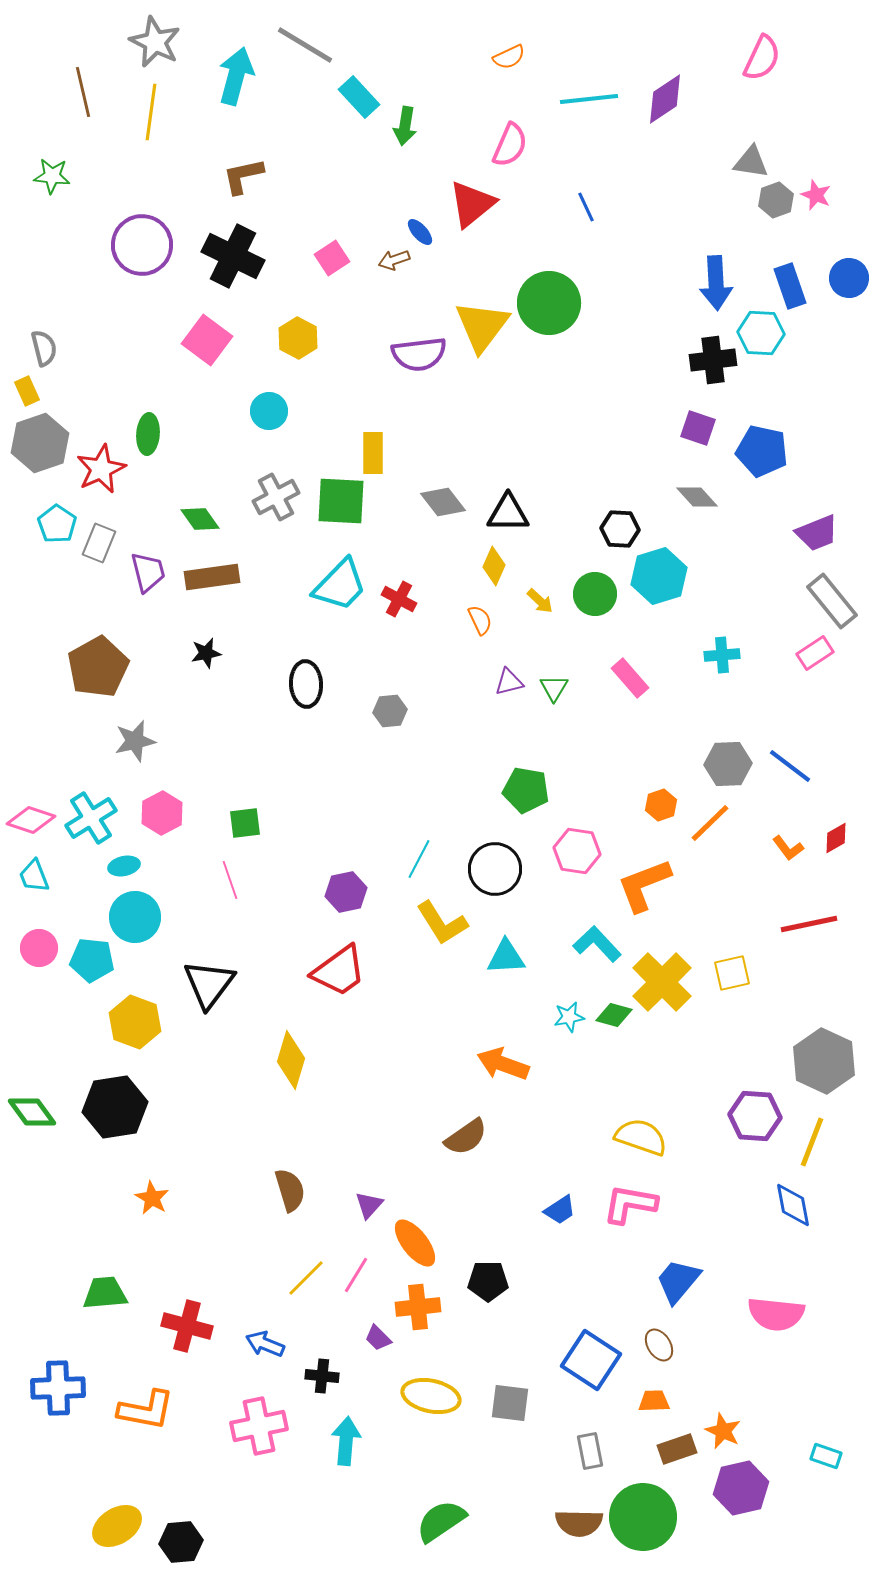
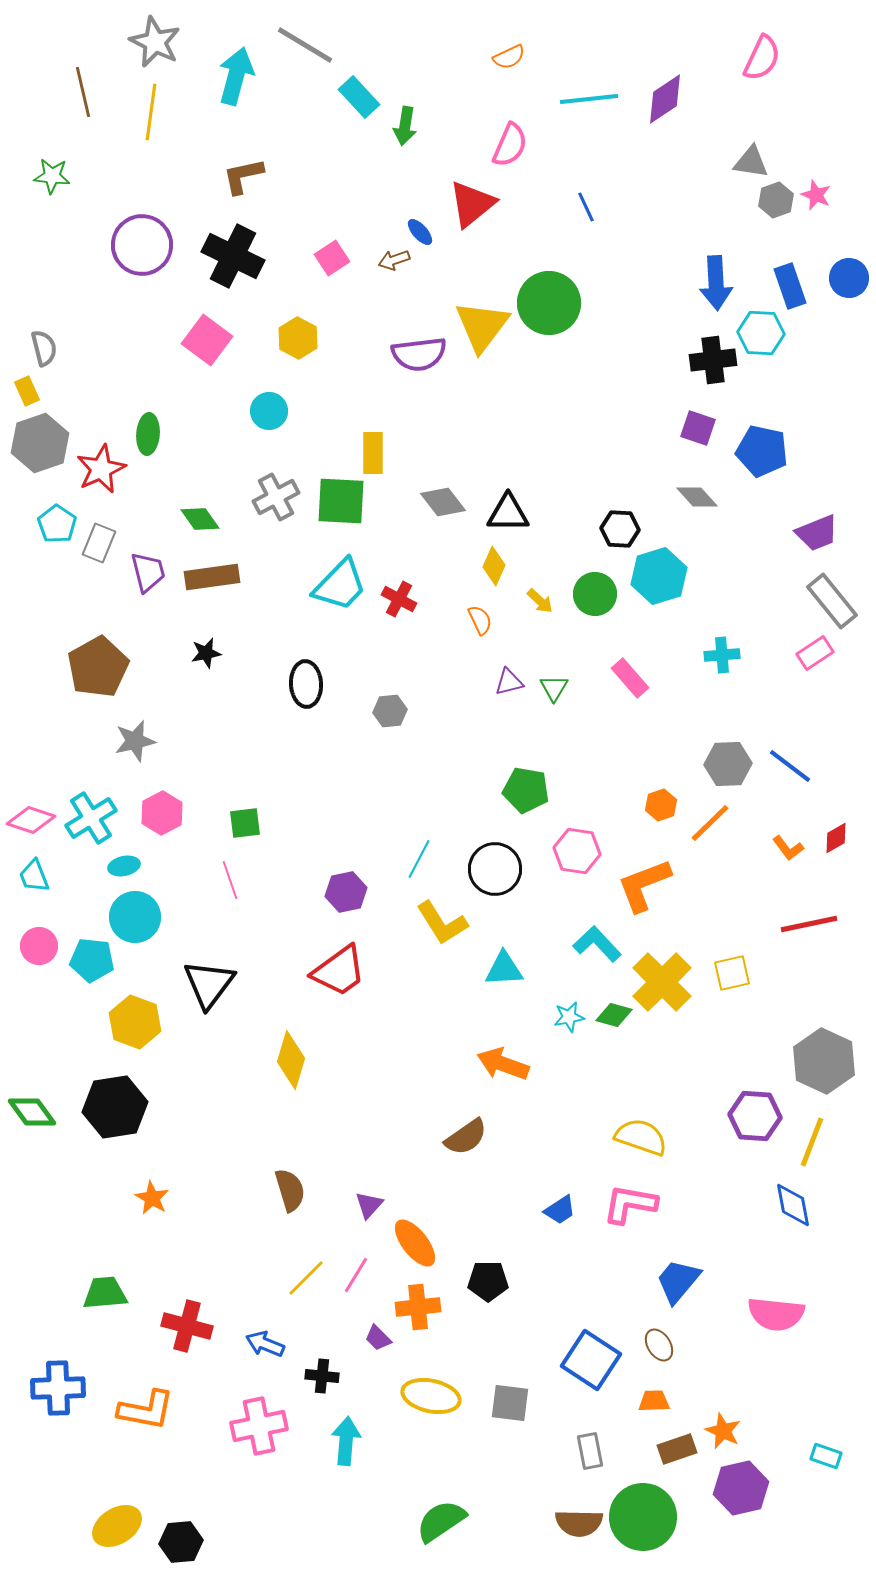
pink circle at (39, 948): moved 2 px up
cyan triangle at (506, 957): moved 2 px left, 12 px down
